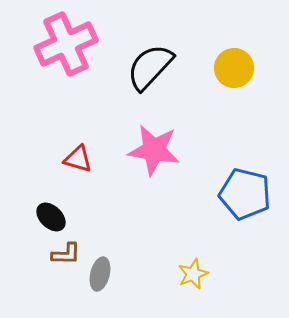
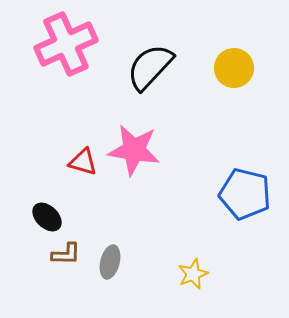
pink star: moved 20 px left
red triangle: moved 5 px right, 3 px down
black ellipse: moved 4 px left
gray ellipse: moved 10 px right, 12 px up
